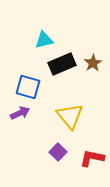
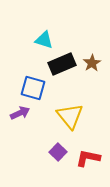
cyan triangle: rotated 30 degrees clockwise
brown star: moved 1 px left
blue square: moved 5 px right, 1 px down
red L-shape: moved 4 px left
